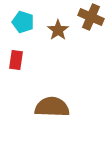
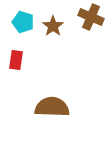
brown star: moved 5 px left, 4 px up
